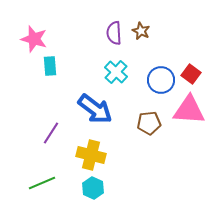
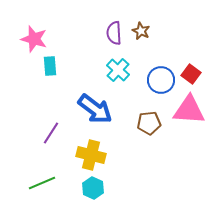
cyan cross: moved 2 px right, 2 px up
